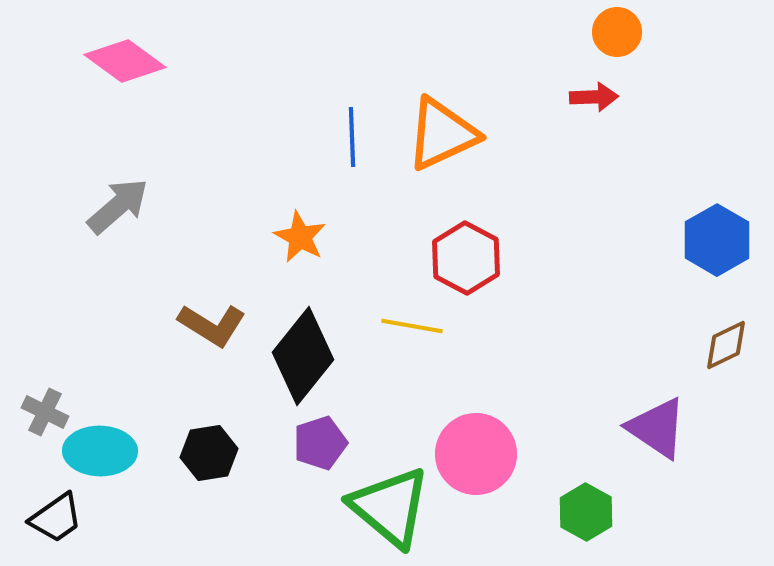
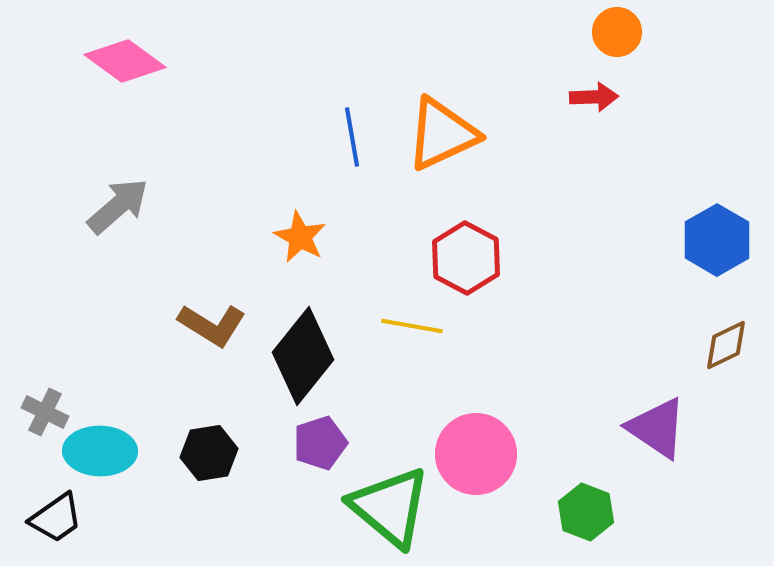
blue line: rotated 8 degrees counterclockwise
green hexagon: rotated 8 degrees counterclockwise
